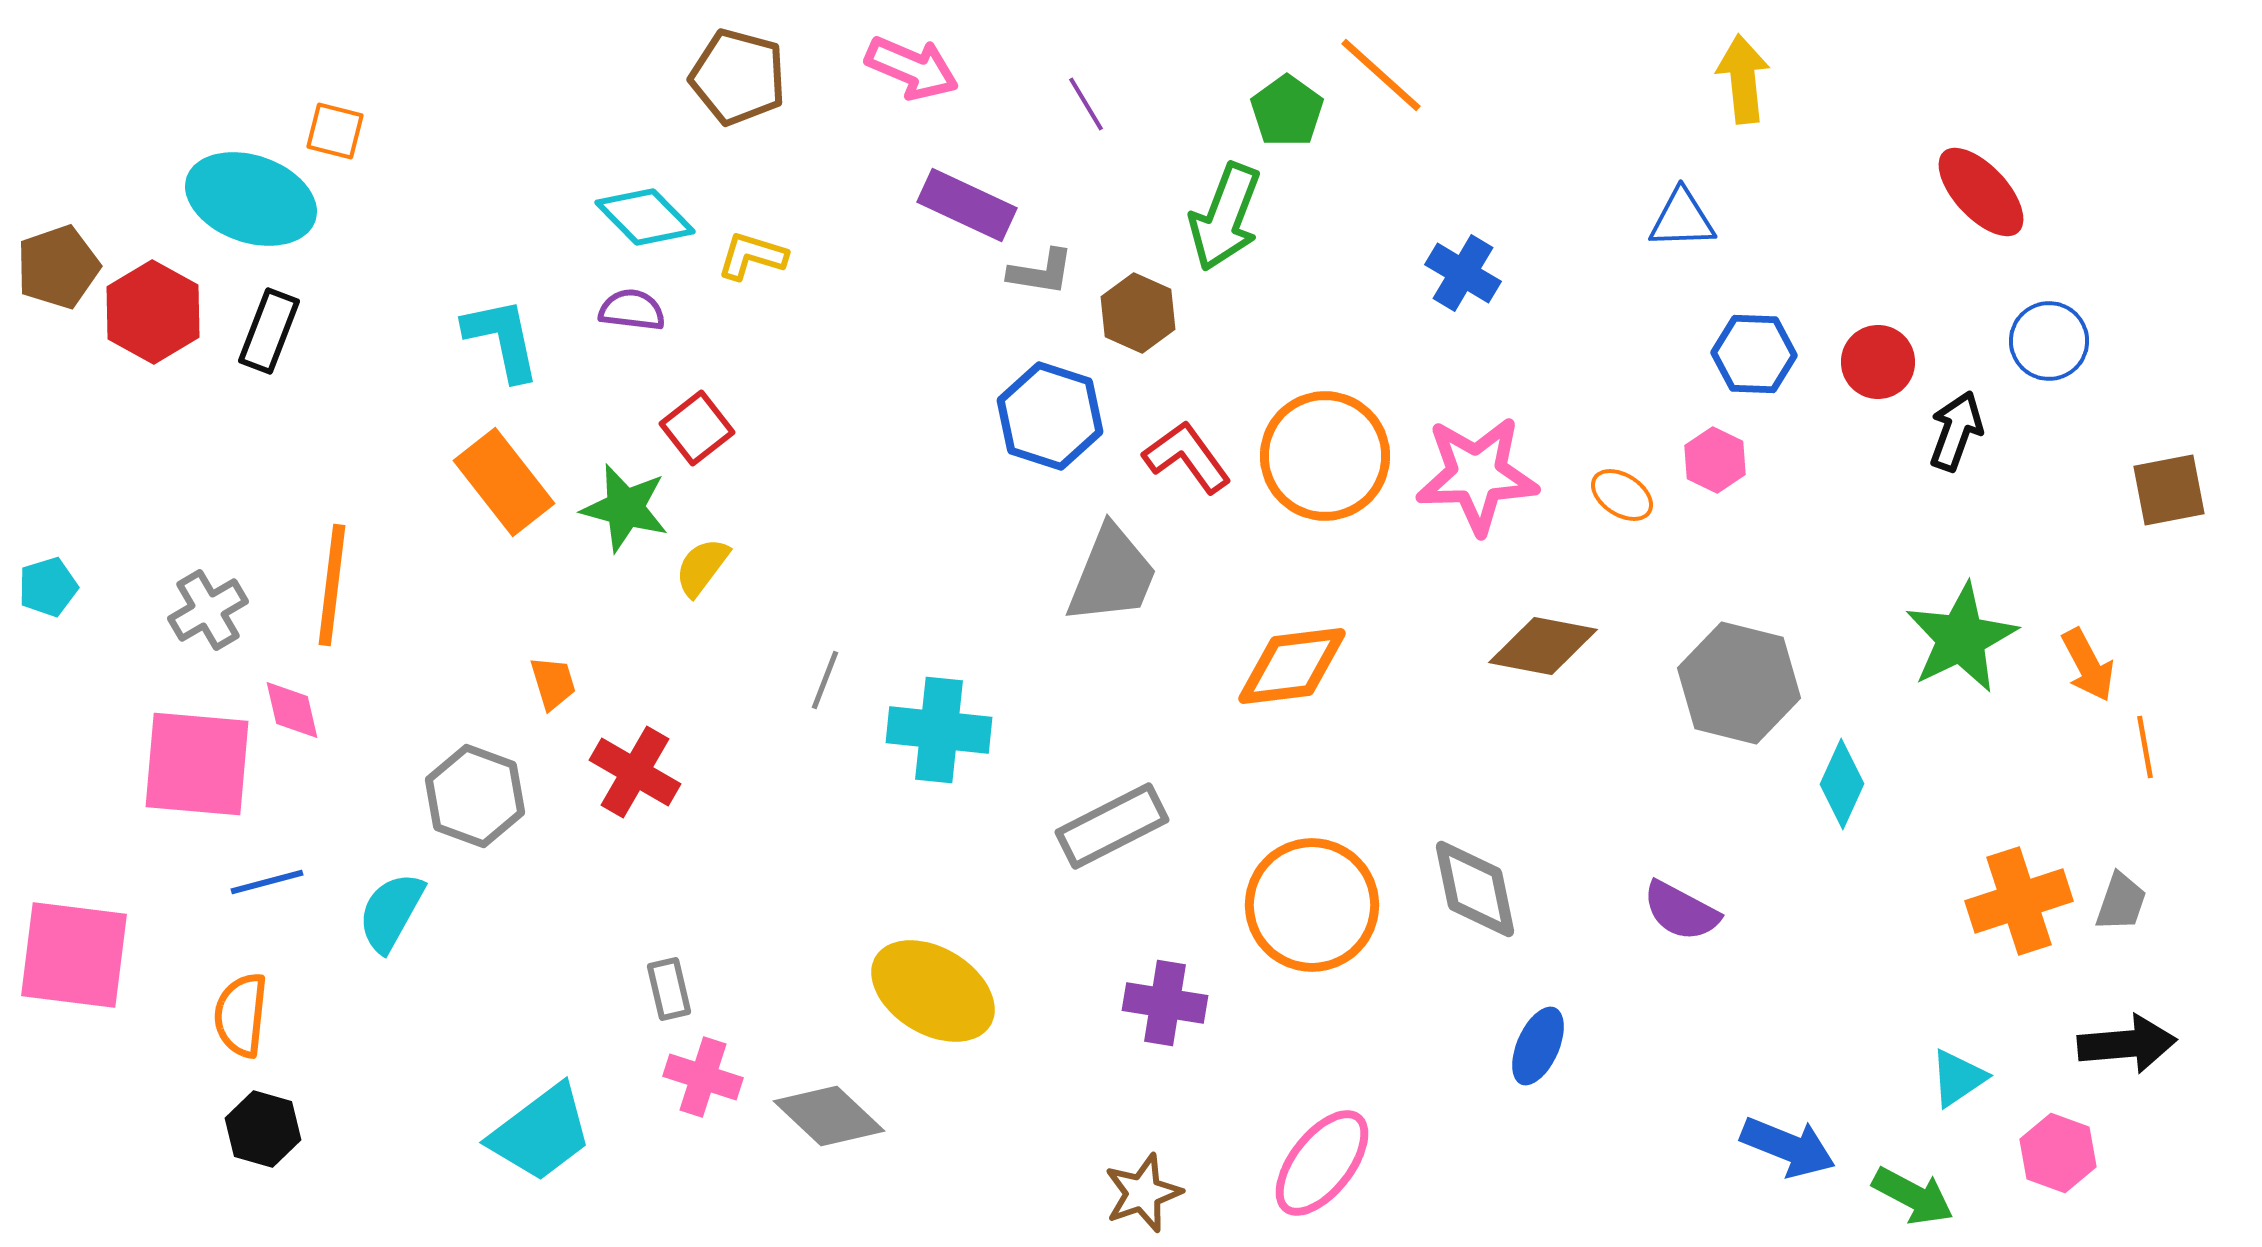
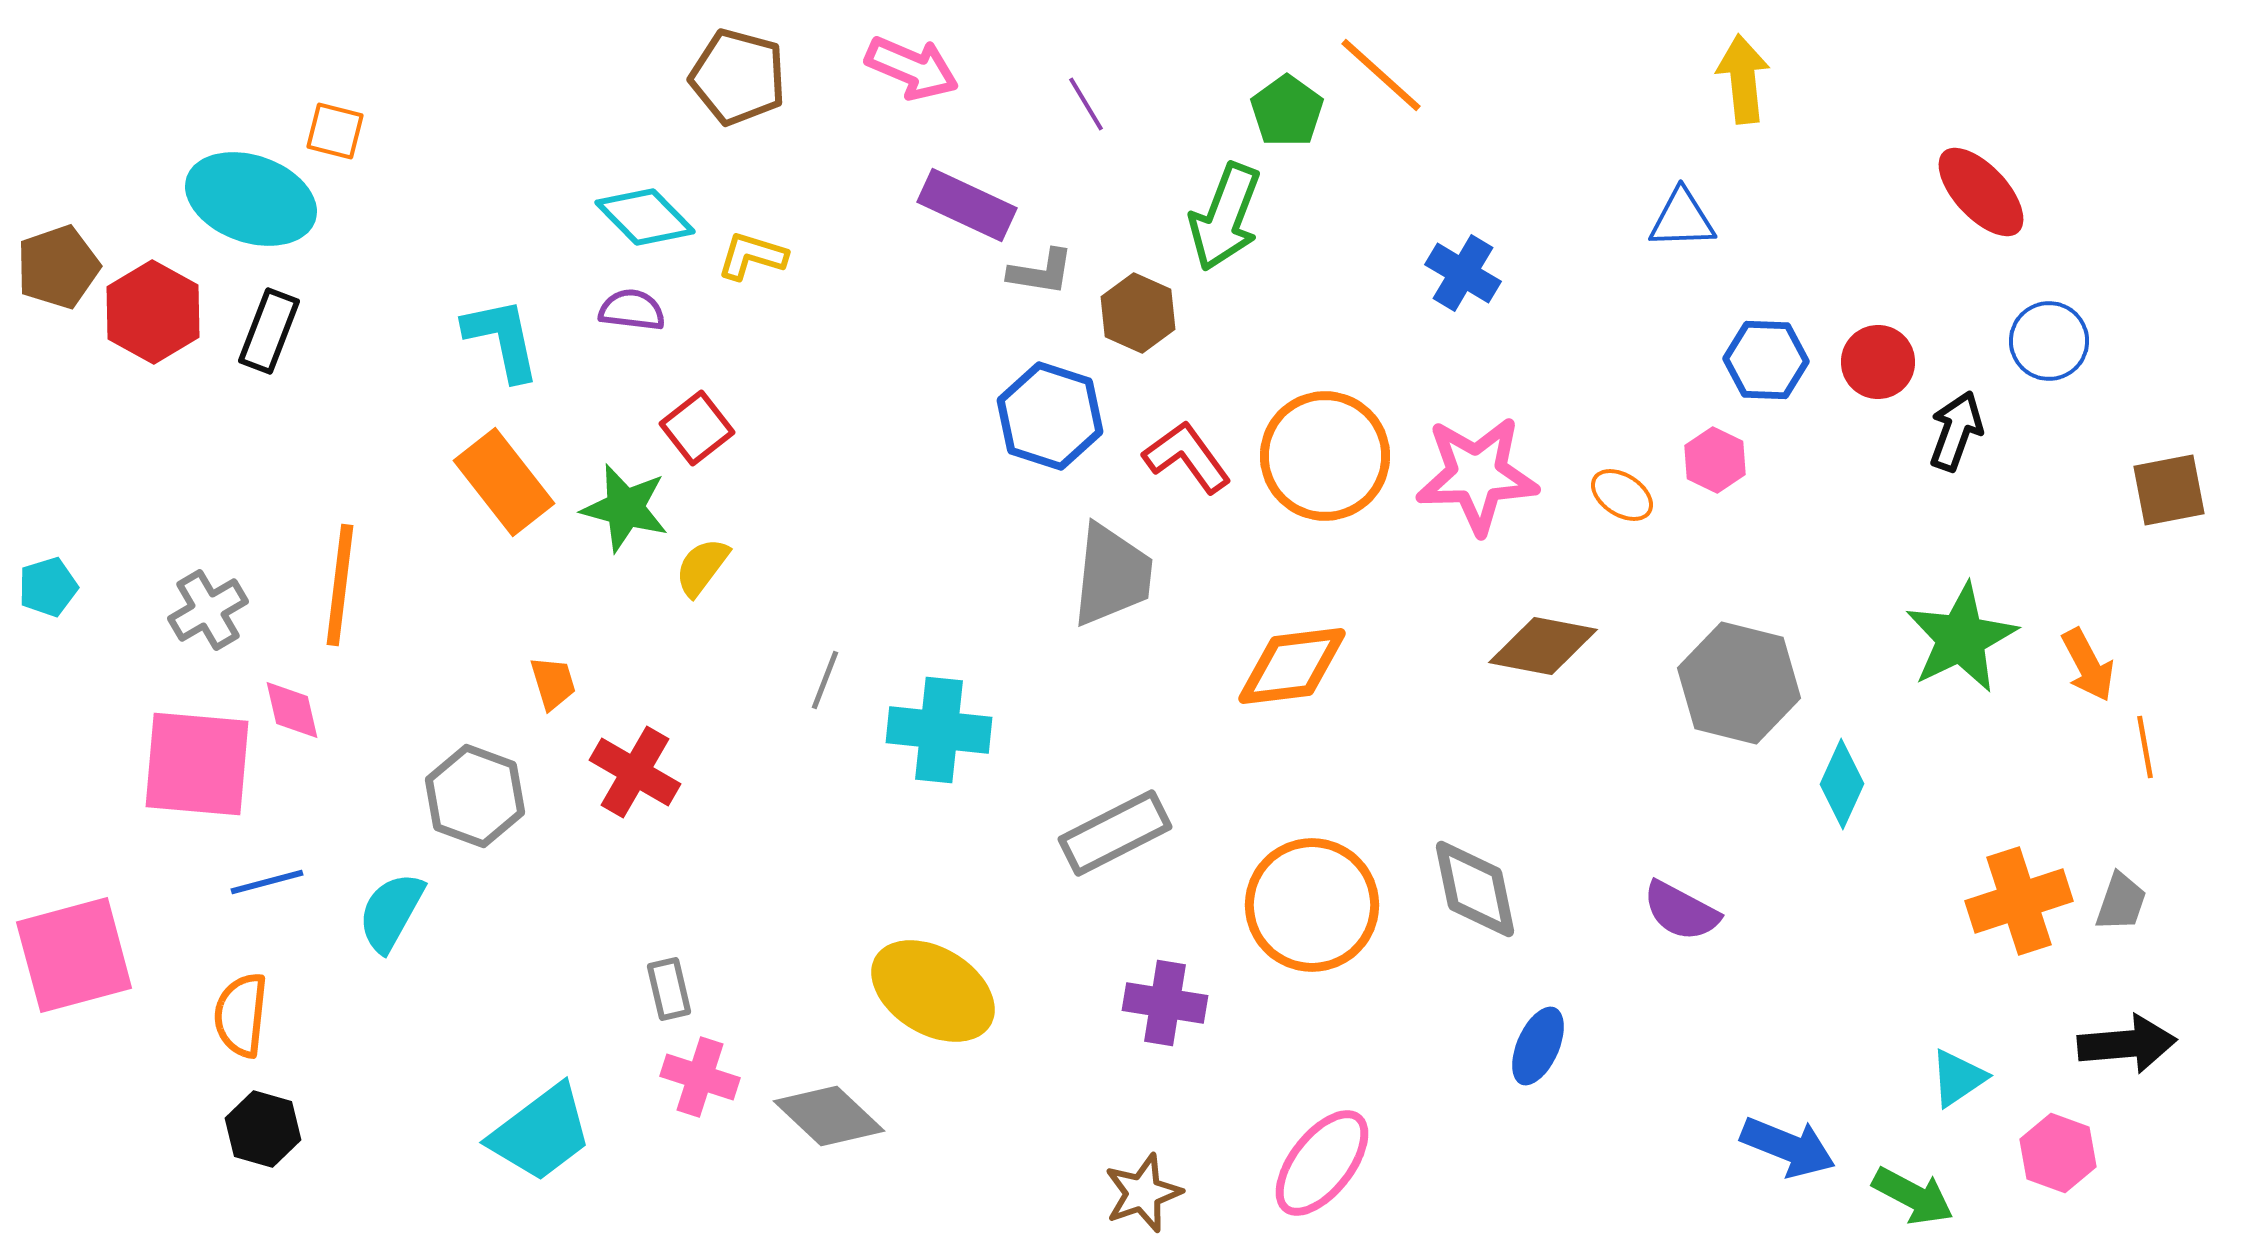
blue hexagon at (1754, 354): moved 12 px right, 6 px down
gray trapezoid at (1112, 575): rotated 16 degrees counterclockwise
orange line at (332, 585): moved 8 px right
gray rectangle at (1112, 826): moved 3 px right, 7 px down
pink square at (74, 955): rotated 22 degrees counterclockwise
pink cross at (703, 1077): moved 3 px left
